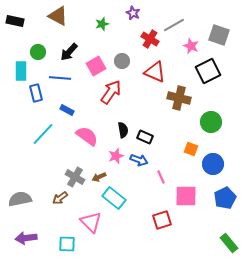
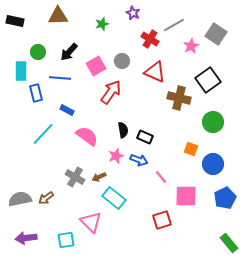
brown triangle at (58, 16): rotated 30 degrees counterclockwise
gray square at (219, 35): moved 3 px left, 1 px up; rotated 15 degrees clockwise
pink star at (191, 46): rotated 21 degrees clockwise
black square at (208, 71): moved 9 px down; rotated 10 degrees counterclockwise
green circle at (211, 122): moved 2 px right
pink line at (161, 177): rotated 16 degrees counterclockwise
brown arrow at (60, 198): moved 14 px left
cyan square at (67, 244): moved 1 px left, 4 px up; rotated 12 degrees counterclockwise
